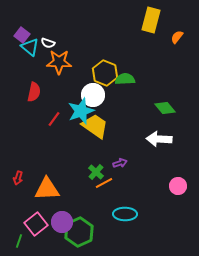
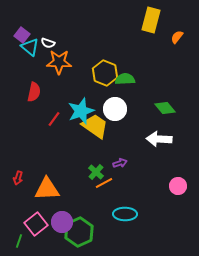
white circle: moved 22 px right, 14 px down
